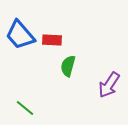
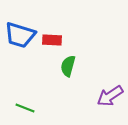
blue trapezoid: rotated 32 degrees counterclockwise
purple arrow: moved 1 px right, 11 px down; rotated 24 degrees clockwise
green line: rotated 18 degrees counterclockwise
